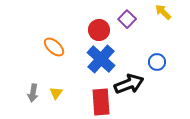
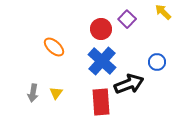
red circle: moved 2 px right, 1 px up
blue cross: moved 1 px right, 2 px down
